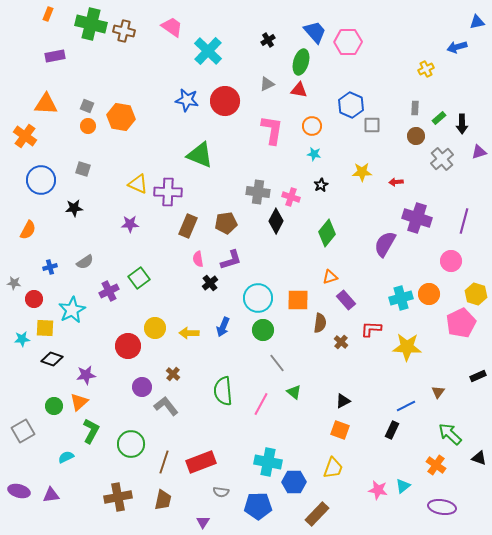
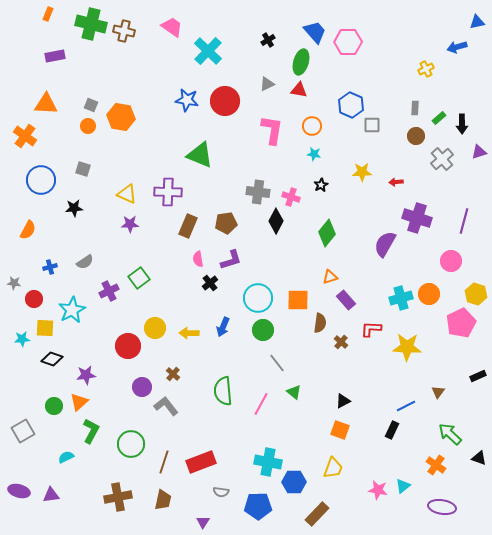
gray square at (87, 106): moved 4 px right, 1 px up
yellow triangle at (138, 184): moved 11 px left, 10 px down
